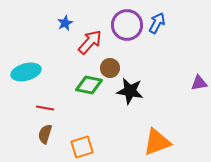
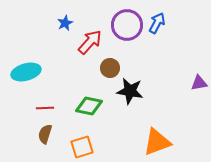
green diamond: moved 21 px down
red line: rotated 12 degrees counterclockwise
